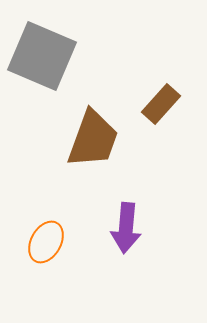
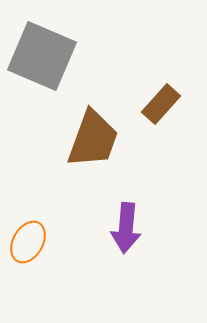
orange ellipse: moved 18 px left
